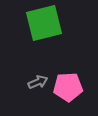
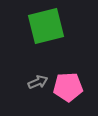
green square: moved 2 px right, 3 px down
